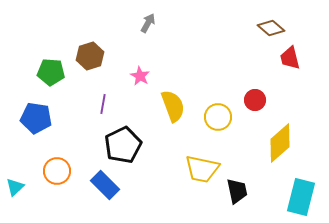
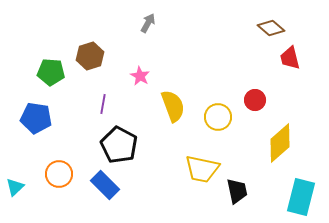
black pentagon: moved 4 px left; rotated 18 degrees counterclockwise
orange circle: moved 2 px right, 3 px down
